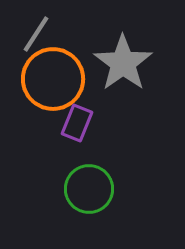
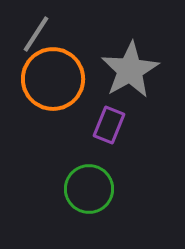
gray star: moved 7 px right, 7 px down; rotated 6 degrees clockwise
purple rectangle: moved 32 px right, 2 px down
